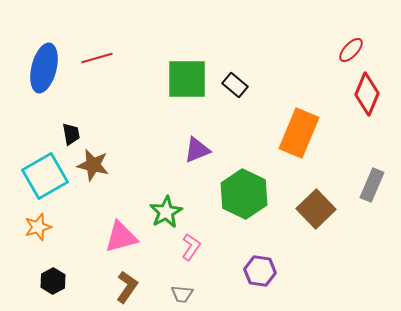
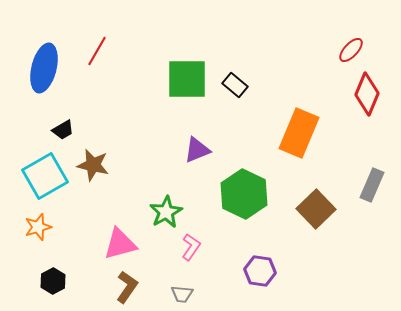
red line: moved 7 px up; rotated 44 degrees counterclockwise
black trapezoid: moved 8 px left, 4 px up; rotated 70 degrees clockwise
pink triangle: moved 1 px left, 7 px down
